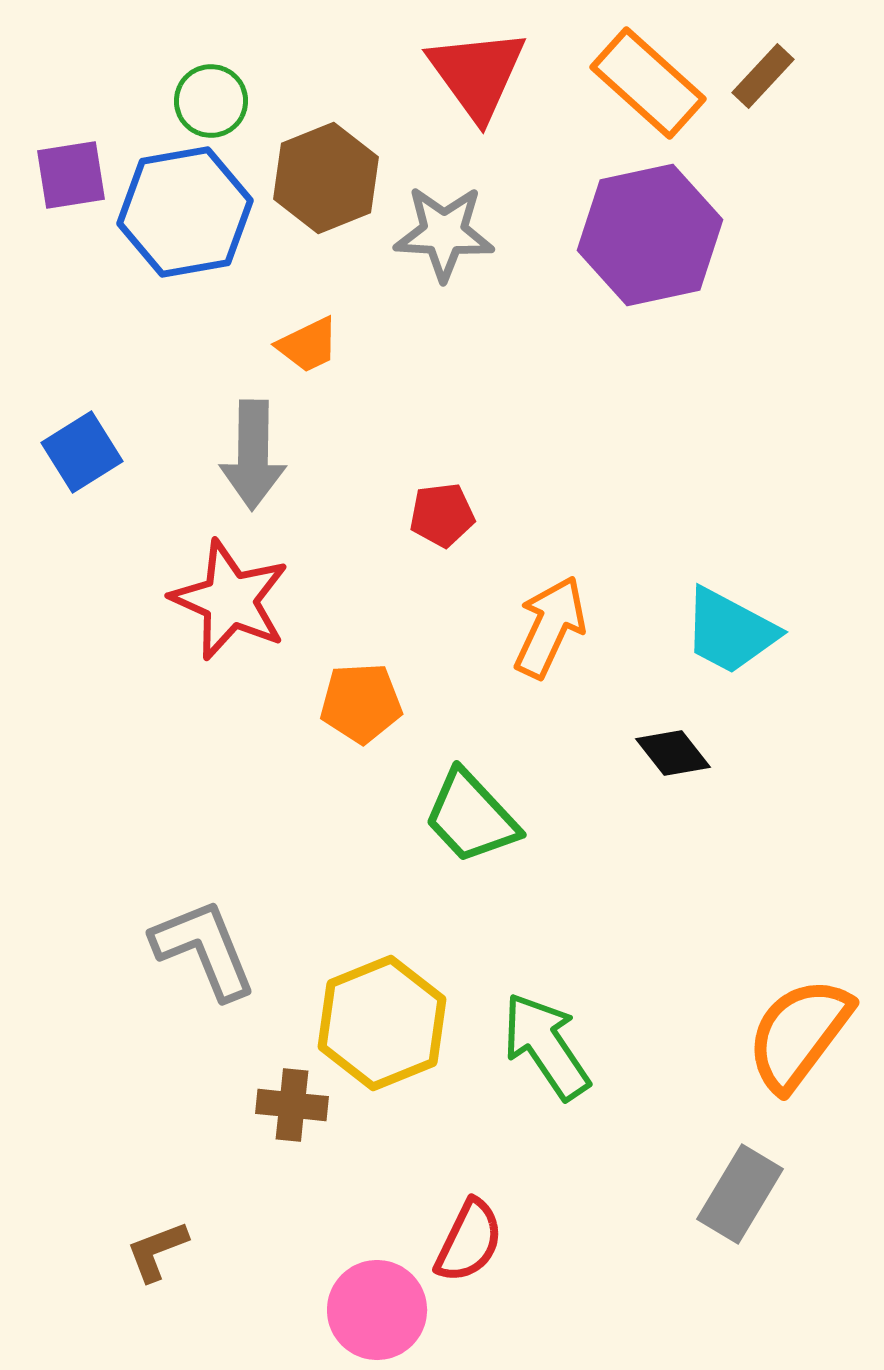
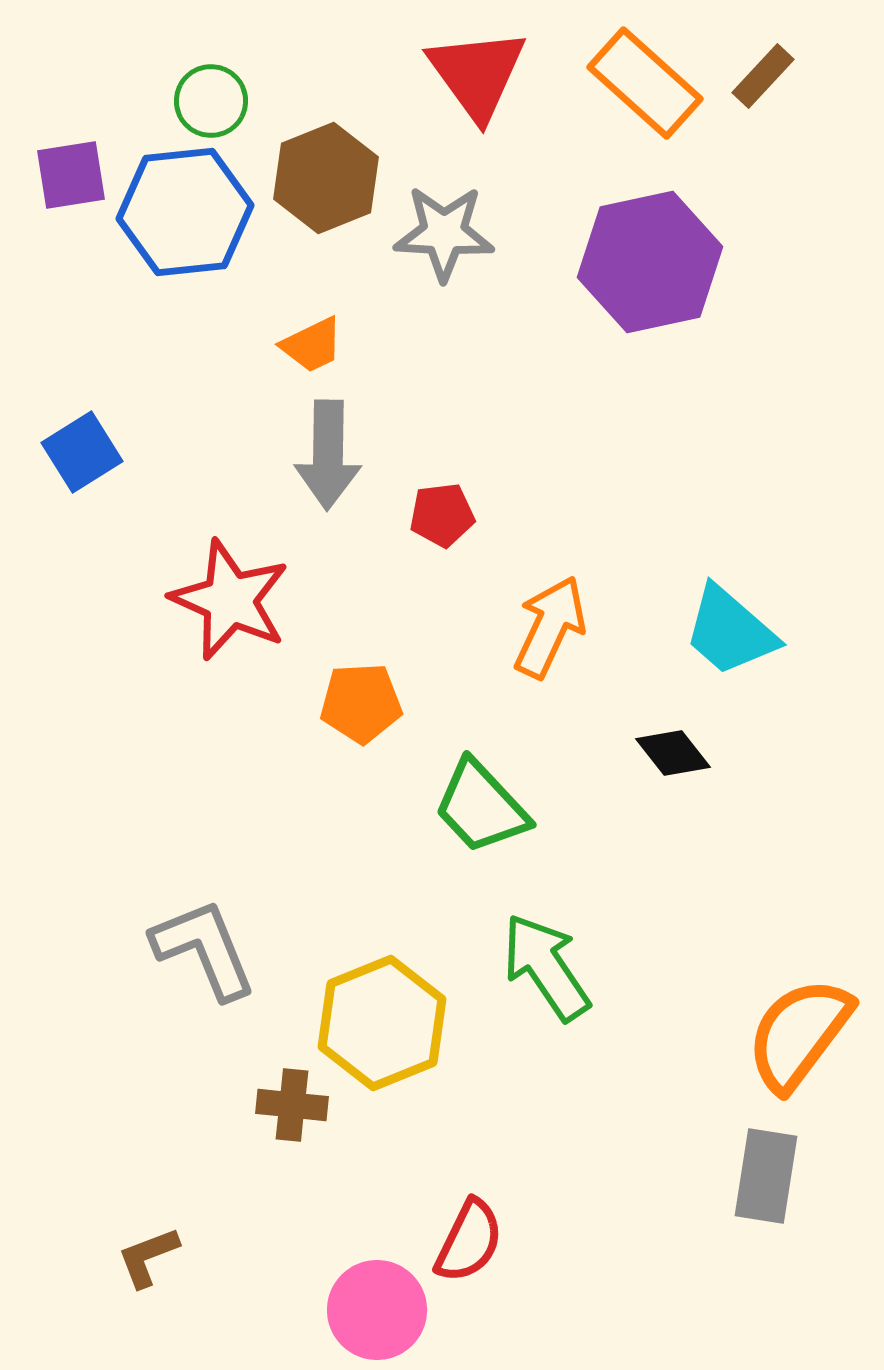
orange rectangle: moved 3 px left
blue hexagon: rotated 4 degrees clockwise
purple hexagon: moved 27 px down
orange trapezoid: moved 4 px right
gray arrow: moved 75 px right
cyan trapezoid: rotated 13 degrees clockwise
green trapezoid: moved 10 px right, 10 px up
green arrow: moved 79 px up
gray rectangle: moved 26 px right, 18 px up; rotated 22 degrees counterclockwise
brown L-shape: moved 9 px left, 6 px down
